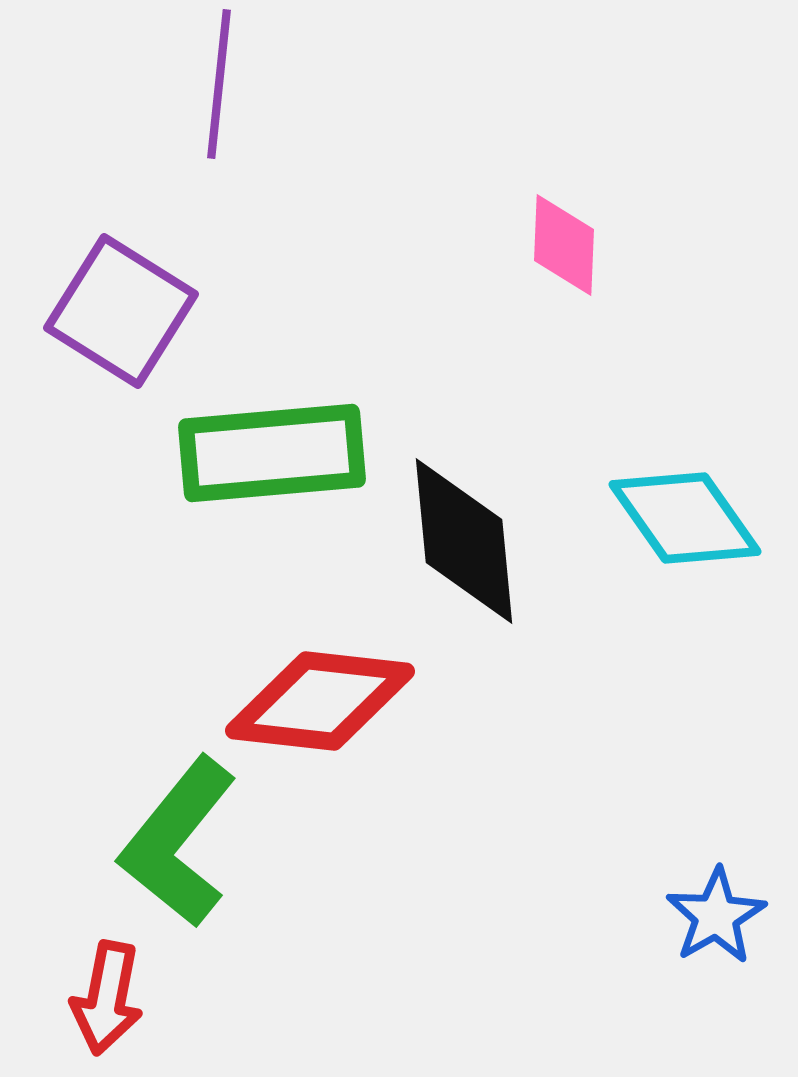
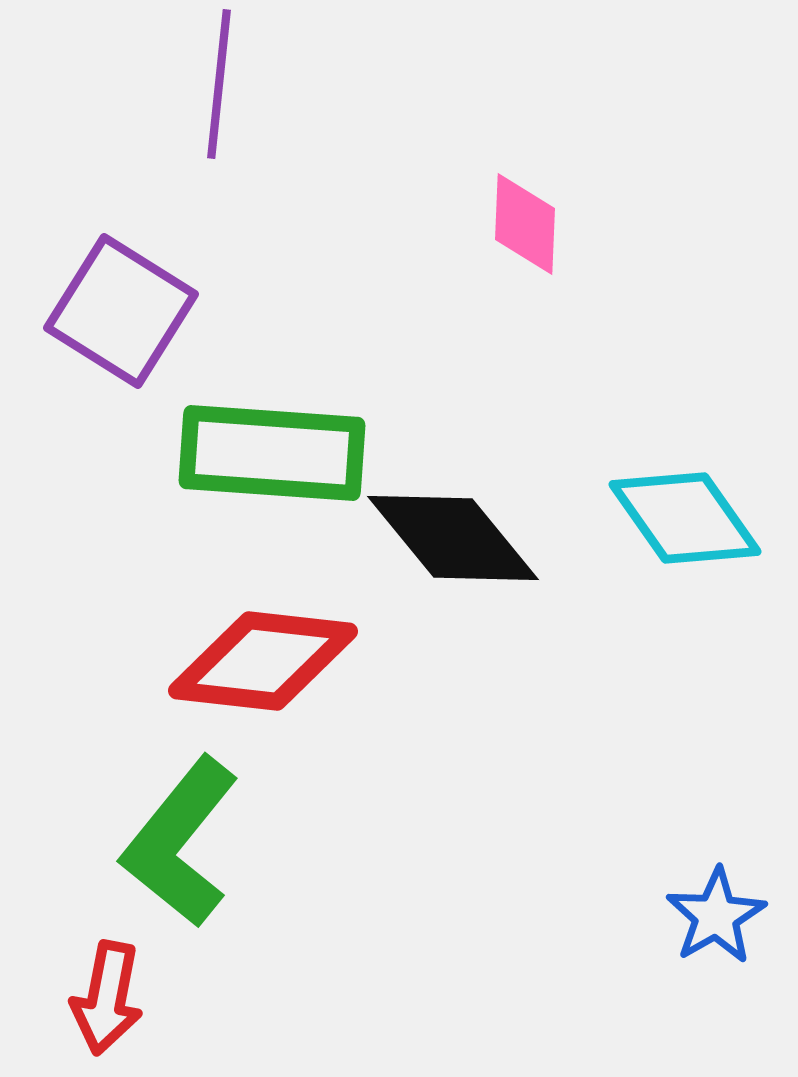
pink diamond: moved 39 px left, 21 px up
green rectangle: rotated 9 degrees clockwise
black diamond: moved 11 px left, 3 px up; rotated 34 degrees counterclockwise
red diamond: moved 57 px left, 40 px up
green L-shape: moved 2 px right
